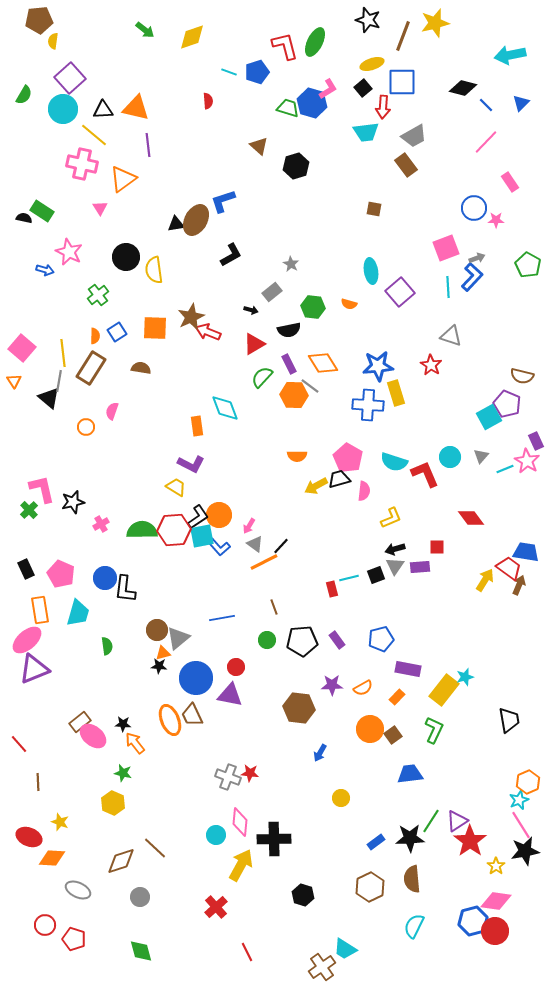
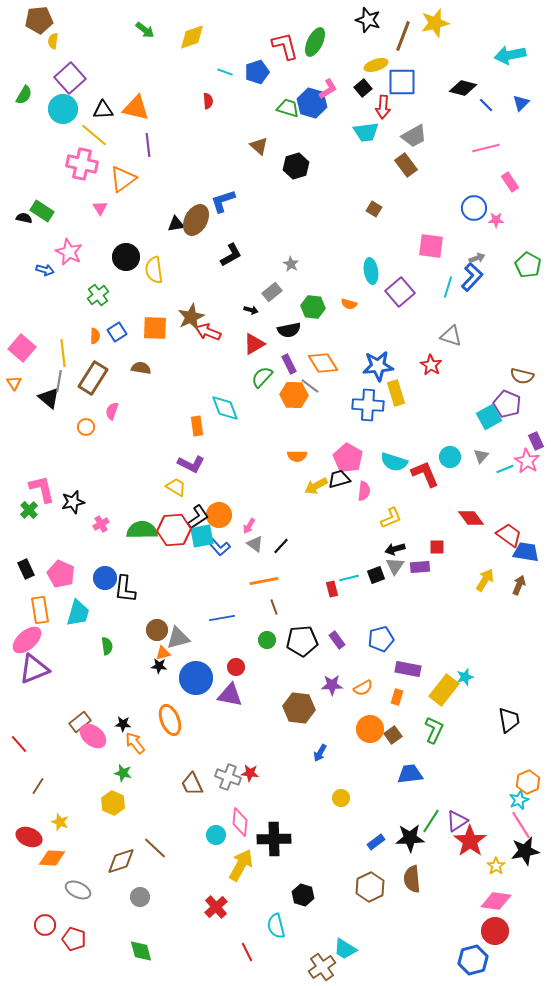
yellow ellipse at (372, 64): moved 4 px right, 1 px down
cyan line at (229, 72): moved 4 px left
pink line at (486, 142): moved 6 px down; rotated 32 degrees clockwise
brown square at (374, 209): rotated 21 degrees clockwise
pink square at (446, 248): moved 15 px left, 2 px up; rotated 28 degrees clockwise
cyan line at (448, 287): rotated 20 degrees clockwise
brown rectangle at (91, 368): moved 2 px right, 10 px down
orange triangle at (14, 381): moved 2 px down
orange line at (264, 562): moved 19 px down; rotated 16 degrees clockwise
red trapezoid at (509, 568): moved 33 px up
gray triangle at (178, 638): rotated 25 degrees clockwise
orange rectangle at (397, 697): rotated 28 degrees counterclockwise
brown trapezoid at (192, 715): moved 69 px down
brown line at (38, 782): moved 4 px down; rotated 36 degrees clockwise
blue hexagon at (473, 921): moved 39 px down
cyan semicircle at (414, 926): moved 138 px left; rotated 40 degrees counterclockwise
